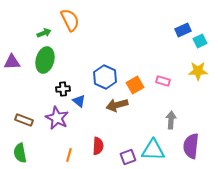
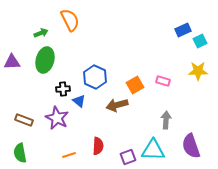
green arrow: moved 3 px left
blue hexagon: moved 10 px left
gray arrow: moved 5 px left
purple semicircle: rotated 25 degrees counterclockwise
orange line: rotated 56 degrees clockwise
